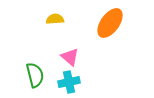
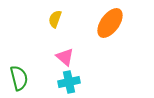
yellow semicircle: rotated 66 degrees counterclockwise
pink triangle: moved 5 px left
green semicircle: moved 16 px left, 3 px down
